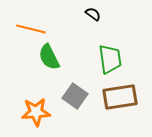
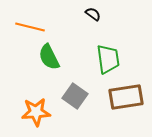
orange line: moved 1 px left, 2 px up
green trapezoid: moved 2 px left
brown rectangle: moved 6 px right
